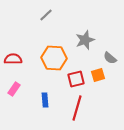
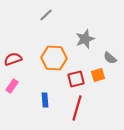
gray star: moved 1 px up
red semicircle: rotated 18 degrees counterclockwise
pink rectangle: moved 2 px left, 3 px up
